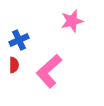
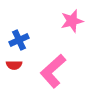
red semicircle: rotated 91 degrees clockwise
pink L-shape: moved 4 px right
